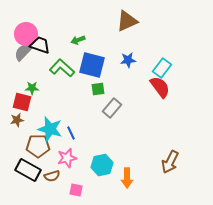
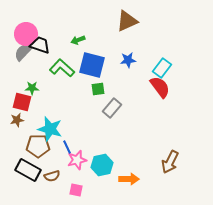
blue line: moved 4 px left, 14 px down
pink star: moved 10 px right, 2 px down
orange arrow: moved 2 px right, 1 px down; rotated 90 degrees counterclockwise
